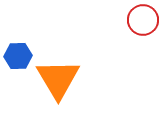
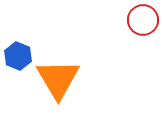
blue hexagon: rotated 24 degrees clockwise
